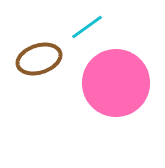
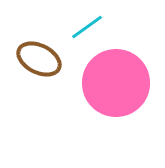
brown ellipse: rotated 45 degrees clockwise
